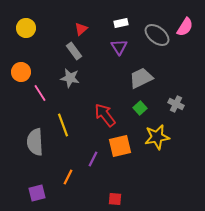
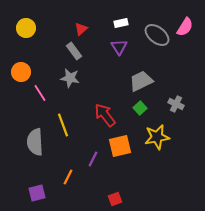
gray trapezoid: moved 3 px down
red square: rotated 24 degrees counterclockwise
